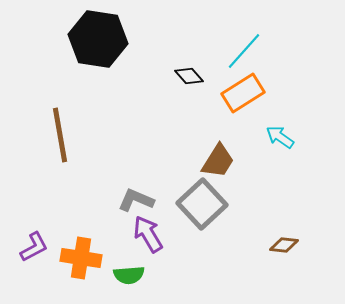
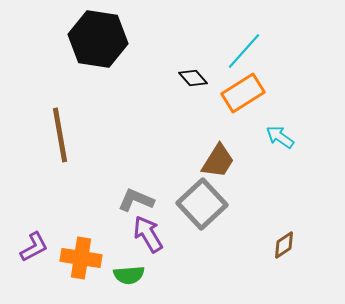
black diamond: moved 4 px right, 2 px down
brown diamond: rotated 40 degrees counterclockwise
